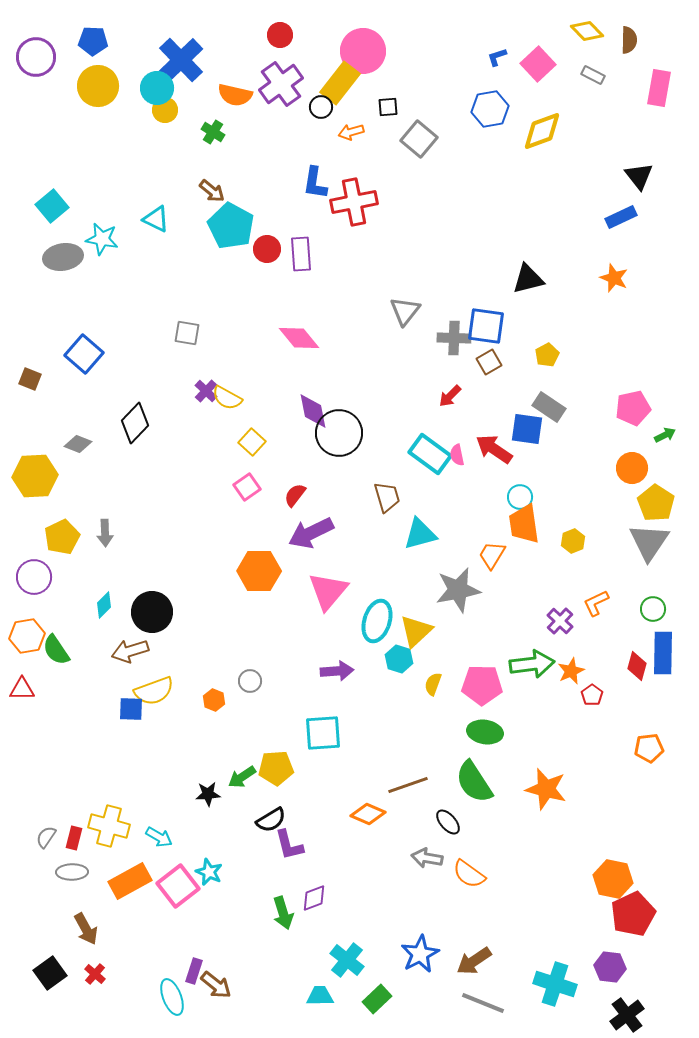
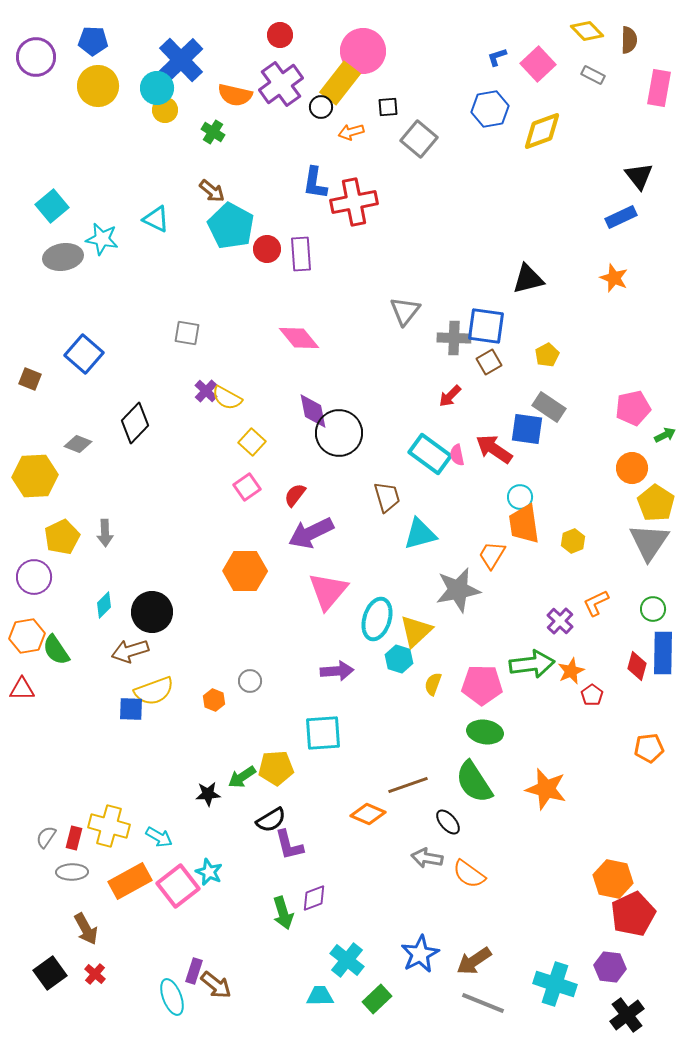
orange hexagon at (259, 571): moved 14 px left
cyan ellipse at (377, 621): moved 2 px up
